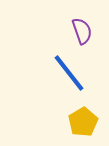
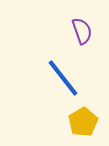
blue line: moved 6 px left, 5 px down
